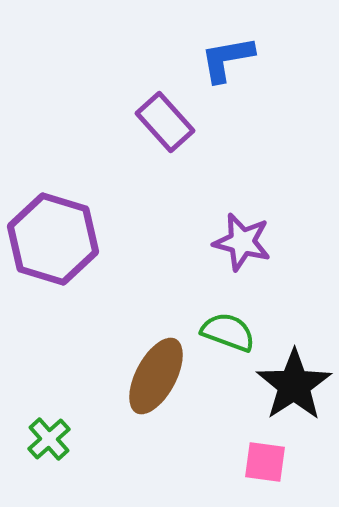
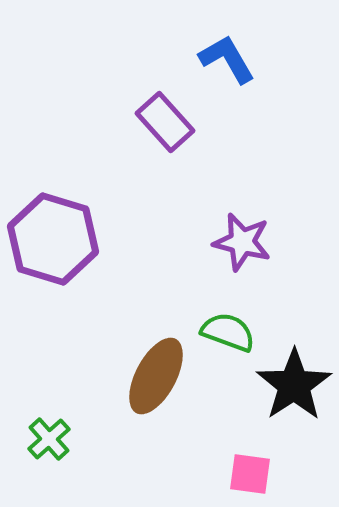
blue L-shape: rotated 70 degrees clockwise
pink square: moved 15 px left, 12 px down
